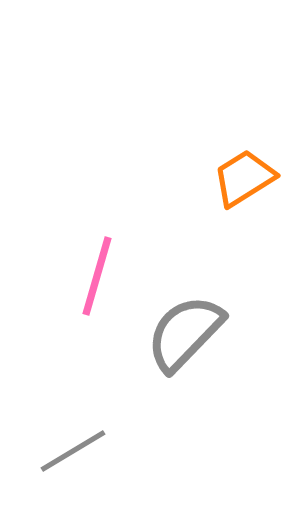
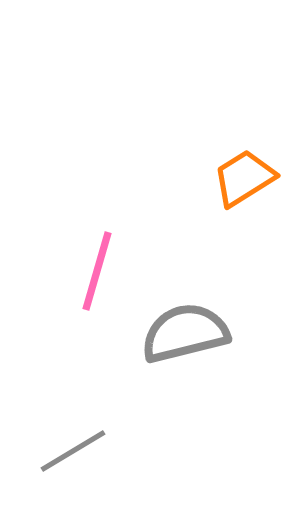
pink line: moved 5 px up
gray semicircle: rotated 32 degrees clockwise
